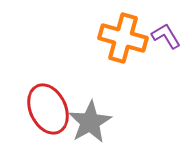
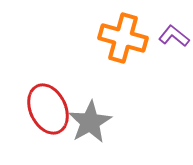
purple L-shape: moved 8 px right; rotated 20 degrees counterclockwise
